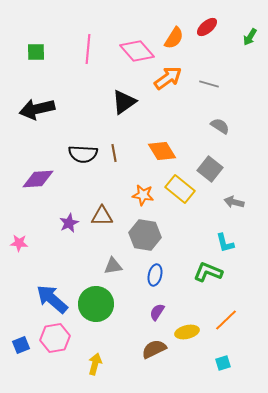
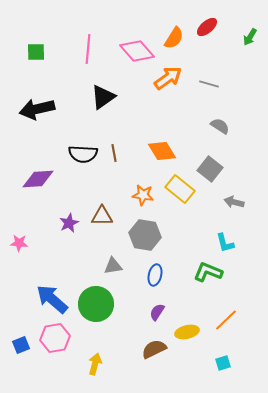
black triangle: moved 21 px left, 5 px up
